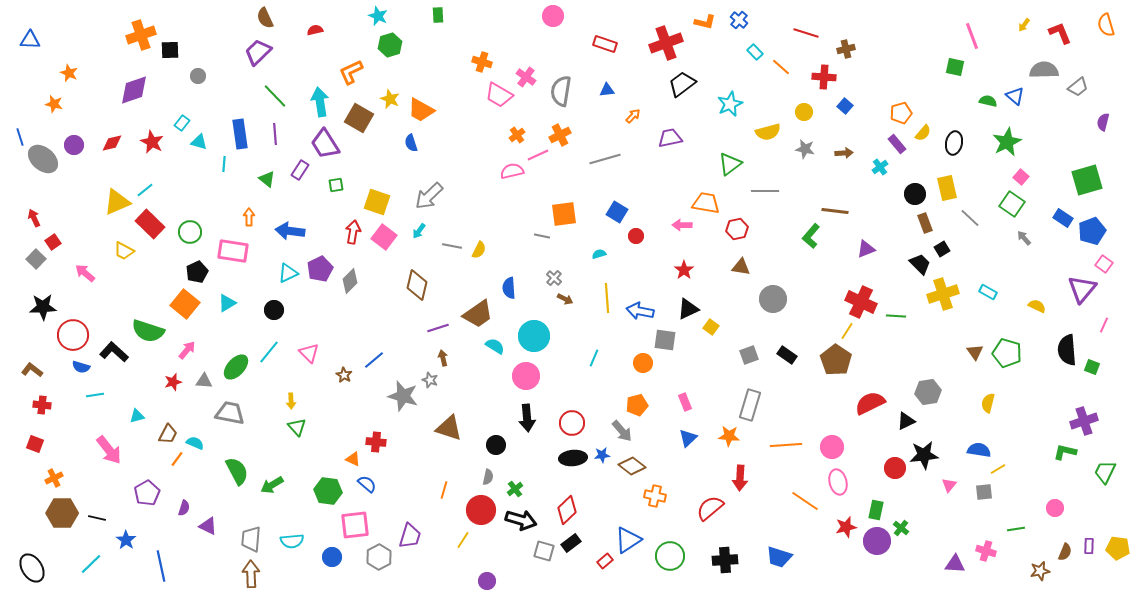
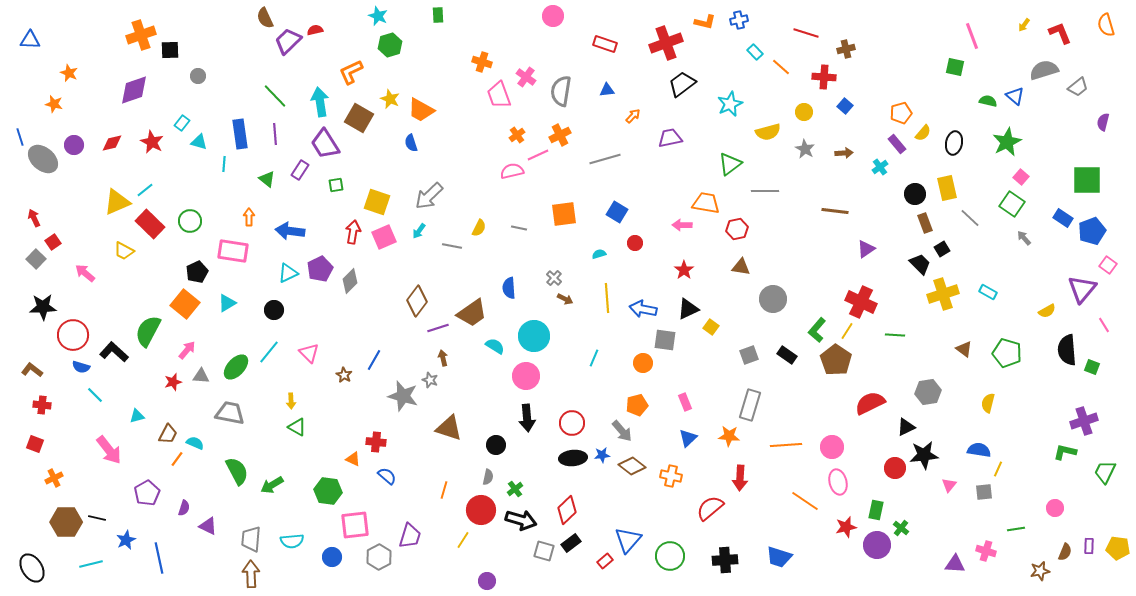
blue cross at (739, 20): rotated 36 degrees clockwise
purple trapezoid at (258, 52): moved 30 px right, 11 px up
gray semicircle at (1044, 70): rotated 16 degrees counterclockwise
pink trapezoid at (499, 95): rotated 40 degrees clockwise
gray star at (805, 149): rotated 18 degrees clockwise
green square at (1087, 180): rotated 16 degrees clockwise
green circle at (190, 232): moved 11 px up
gray line at (542, 236): moved 23 px left, 8 px up
red circle at (636, 236): moved 1 px left, 7 px down
green L-shape at (811, 236): moved 6 px right, 94 px down
pink square at (384, 237): rotated 30 degrees clockwise
purple triangle at (866, 249): rotated 12 degrees counterclockwise
yellow semicircle at (479, 250): moved 22 px up
pink square at (1104, 264): moved 4 px right, 1 px down
brown diamond at (417, 285): moved 16 px down; rotated 24 degrees clockwise
yellow semicircle at (1037, 306): moved 10 px right, 5 px down; rotated 126 degrees clockwise
blue arrow at (640, 311): moved 3 px right, 2 px up
brown trapezoid at (478, 314): moved 6 px left, 1 px up
green line at (896, 316): moved 1 px left, 19 px down
pink line at (1104, 325): rotated 56 degrees counterclockwise
green semicircle at (148, 331): rotated 100 degrees clockwise
brown triangle at (975, 352): moved 11 px left, 3 px up; rotated 18 degrees counterclockwise
blue line at (374, 360): rotated 20 degrees counterclockwise
gray triangle at (204, 381): moved 3 px left, 5 px up
cyan line at (95, 395): rotated 54 degrees clockwise
black triangle at (906, 421): moved 6 px down
green triangle at (297, 427): rotated 18 degrees counterclockwise
yellow line at (998, 469): rotated 35 degrees counterclockwise
blue semicircle at (367, 484): moved 20 px right, 8 px up
orange cross at (655, 496): moved 16 px right, 20 px up
brown hexagon at (62, 513): moved 4 px right, 9 px down
blue star at (126, 540): rotated 12 degrees clockwise
blue triangle at (628, 540): rotated 16 degrees counterclockwise
purple circle at (877, 541): moved 4 px down
cyan line at (91, 564): rotated 30 degrees clockwise
blue line at (161, 566): moved 2 px left, 8 px up
